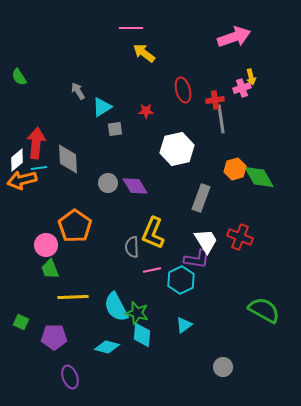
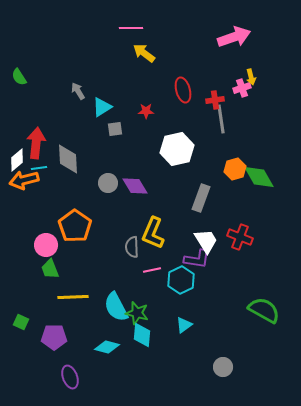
orange arrow at (22, 180): moved 2 px right
